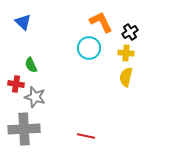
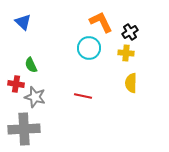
yellow semicircle: moved 5 px right, 6 px down; rotated 12 degrees counterclockwise
red line: moved 3 px left, 40 px up
